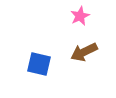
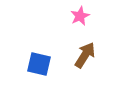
brown arrow: moved 1 px right, 3 px down; rotated 148 degrees clockwise
